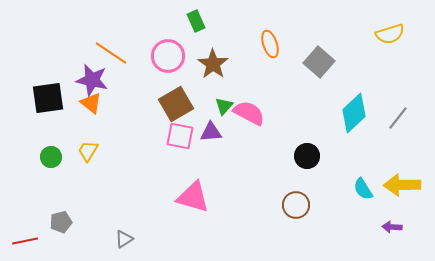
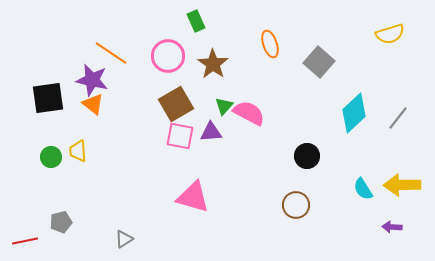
orange triangle: moved 2 px right, 1 px down
yellow trapezoid: moved 10 px left; rotated 35 degrees counterclockwise
